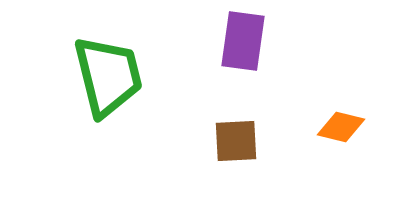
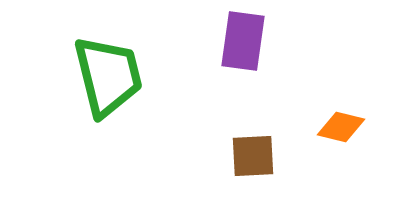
brown square: moved 17 px right, 15 px down
